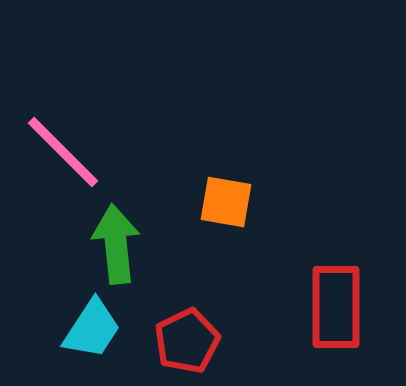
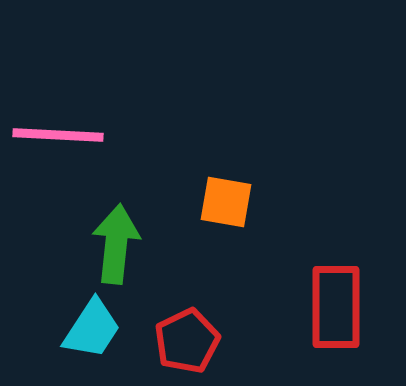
pink line: moved 5 px left, 17 px up; rotated 42 degrees counterclockwise
green arrow: rotated 12 degrees clockwise
